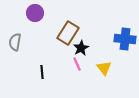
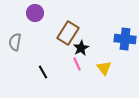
black line: moved 1 px right; rotated 24 degrees counterclockwise
